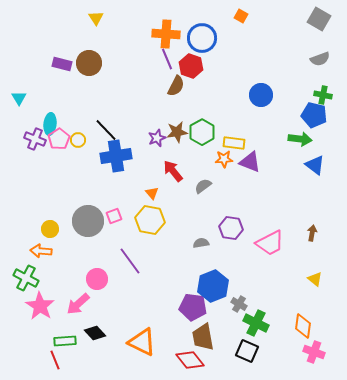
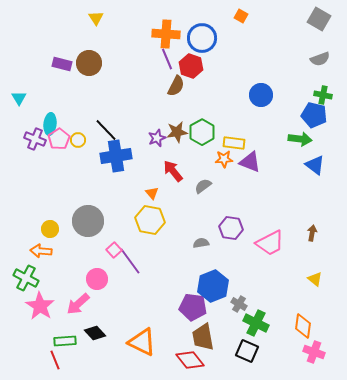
pink square at (114, 216): moved 34 px down; rotated 21 degrees counterclockwise
